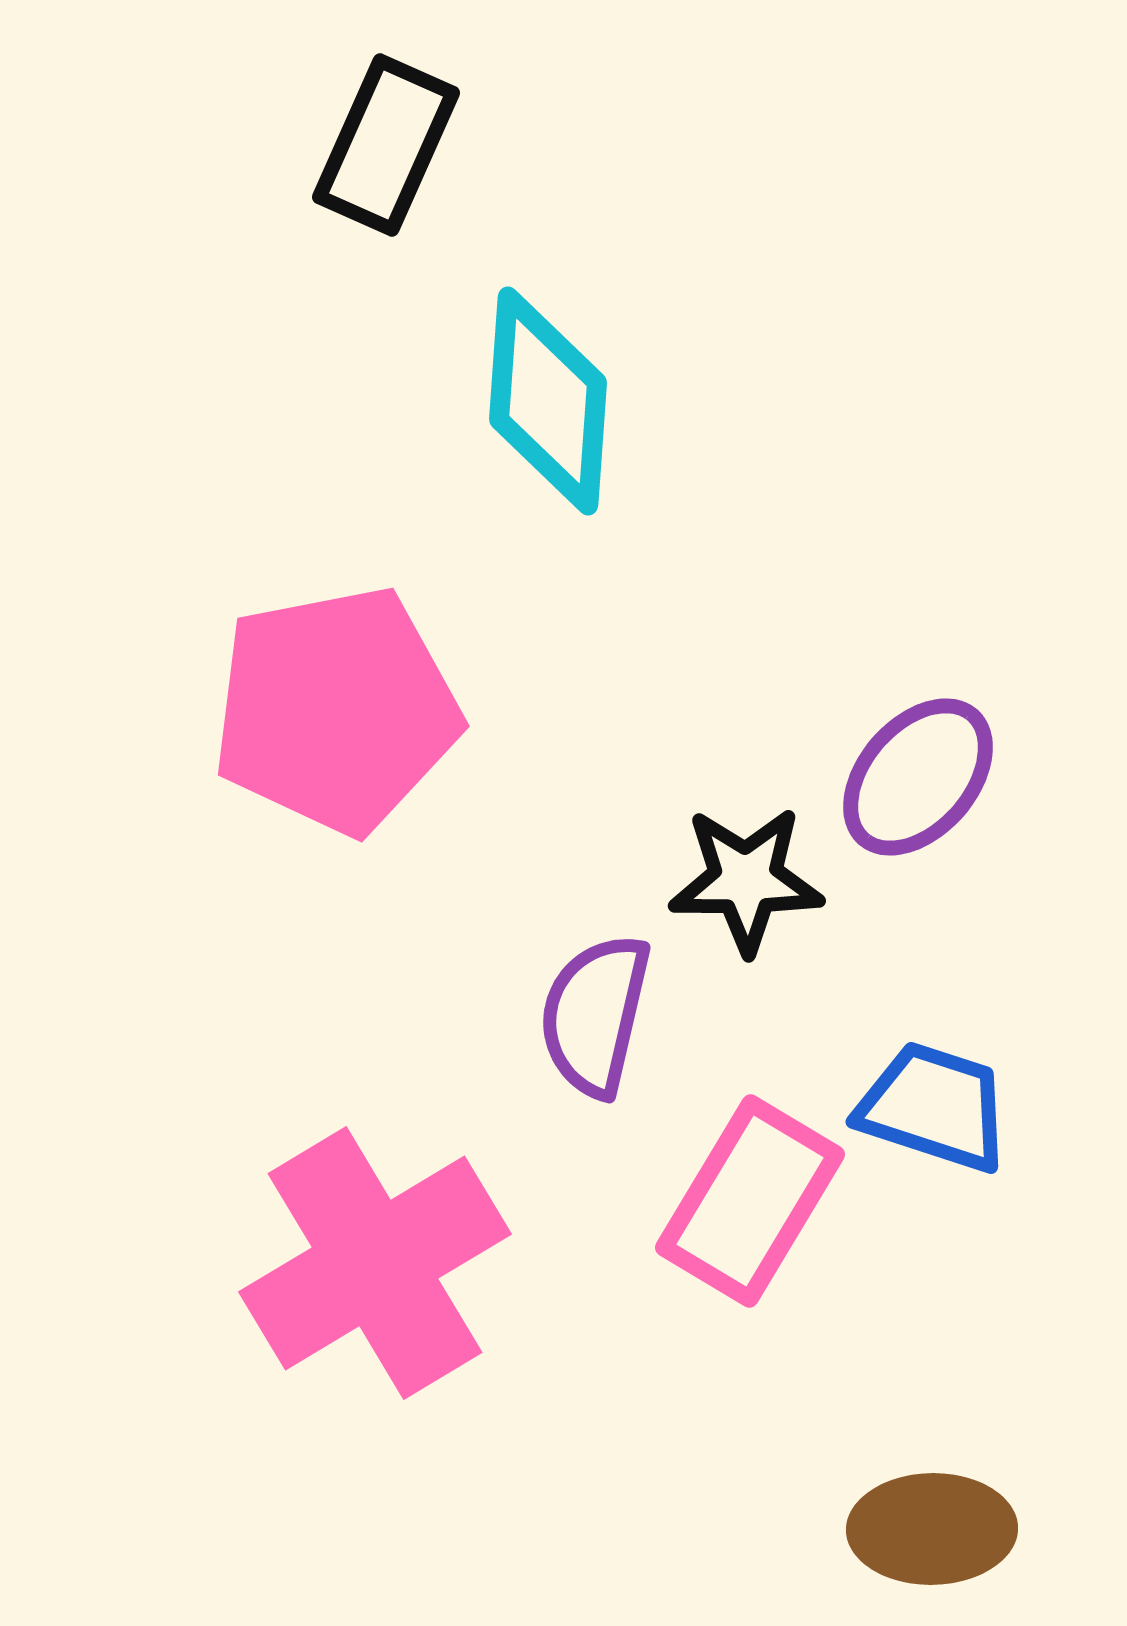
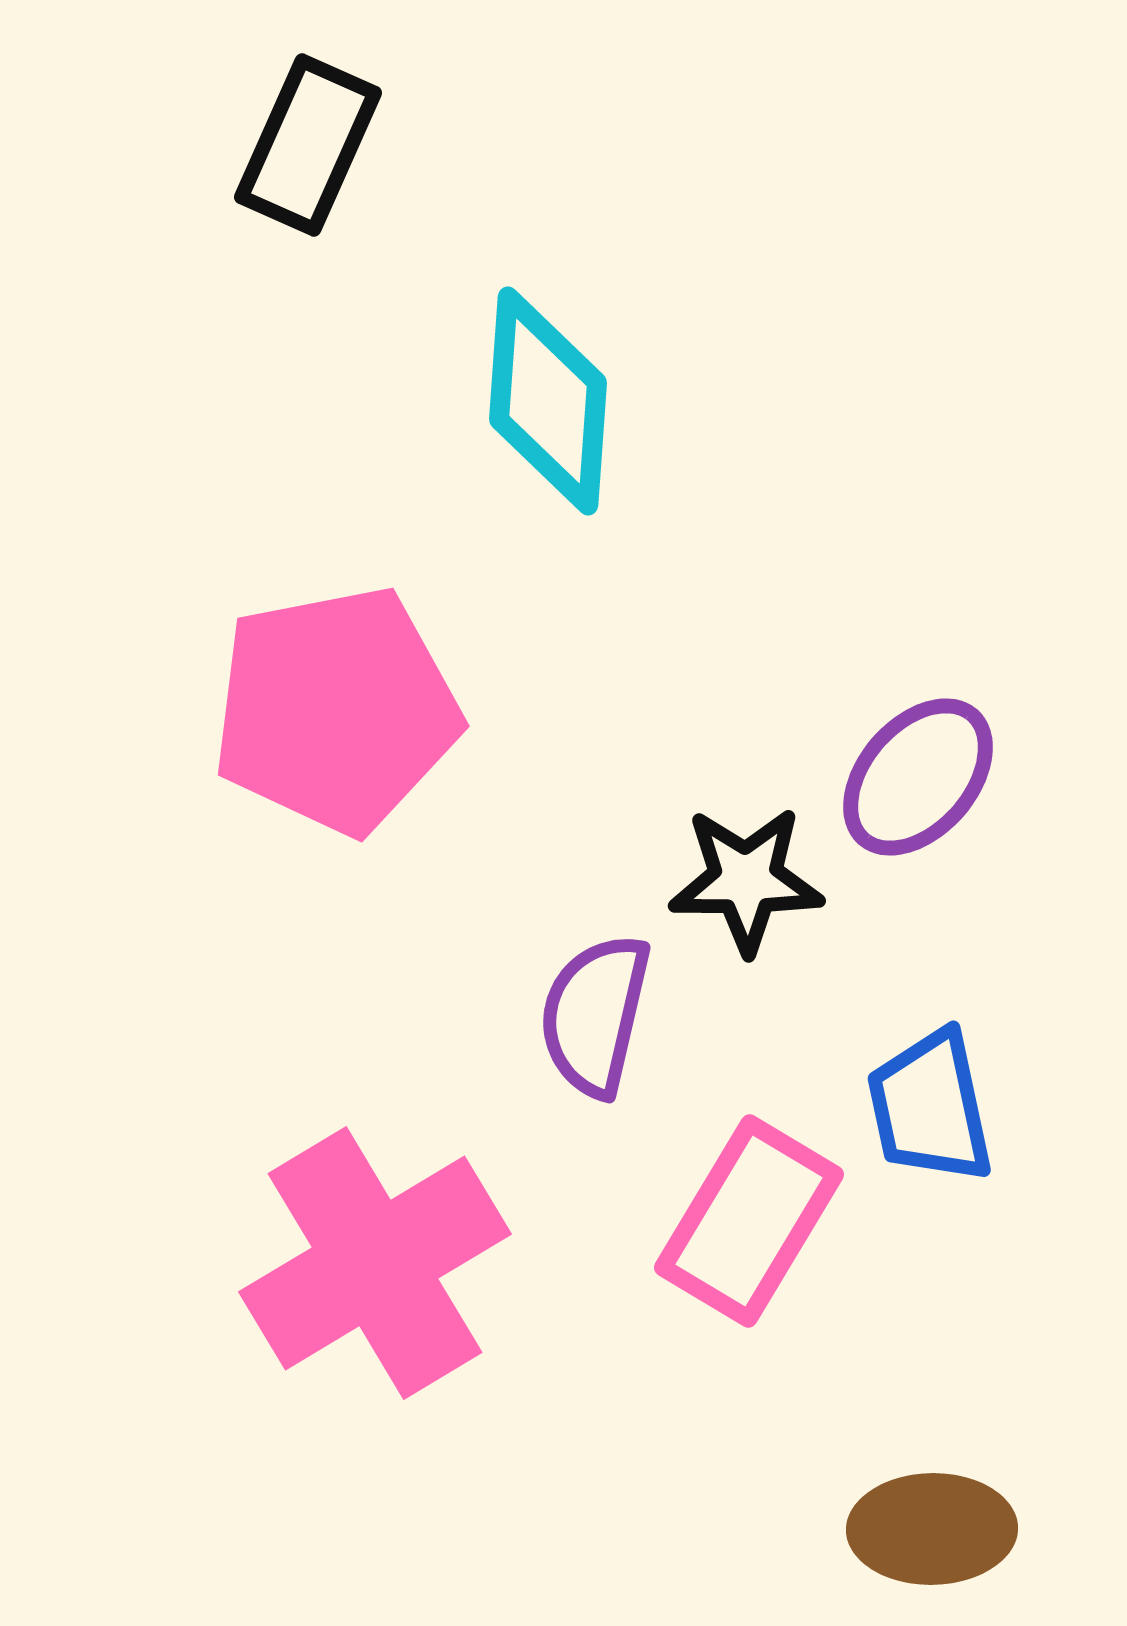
black rectangle: moved 78 px left
blue trapezoid: moved 4 px left; rotated 120 degrees counterclockwise
pink rectangle: moved 1 px left, 20 px down
